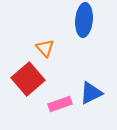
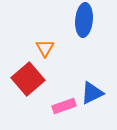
orange triangle: rotated 12 degrees clockwise
blue triangle: moved 1 px right
pink rectangle: moved 4 px right, 2 px down
